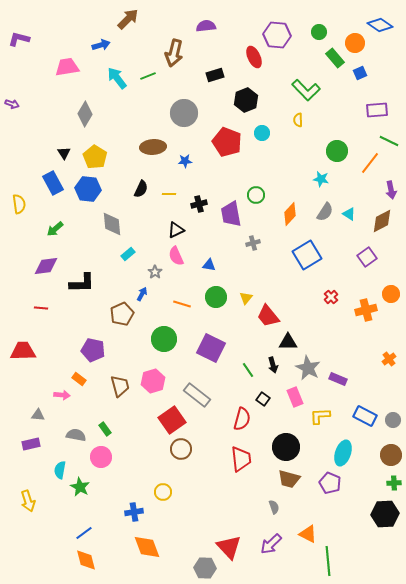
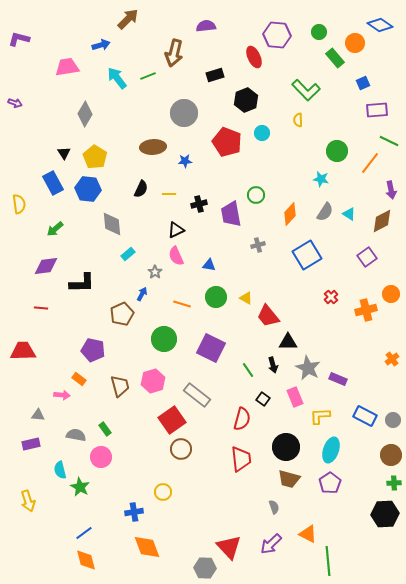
blue square at (360, 73): moved 3 px right, 10 px down
purple arrow at (12, 104): moved 3 px right, 1 px up
gray cross at (253, 243): moved 5 px right, 2 px down
yellow triangle at (246, 298): rotated 40 degrees counterclockwise
orange cross at (389, 359): moved 3 px right
cyan ellipse at (343, 453): moved 12 px left, 3 px up
cyan semicircle at (60, 470): rotated 24 degrees counterclockwise
purple pentagon at (330, 483): rotated 15 degrees clockwise
